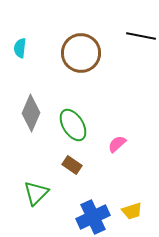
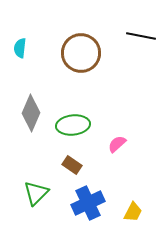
green ellipse: rotated 64 degrees counterclockwise
yellow trapezoid: moved 1 px right, 1 px down; rotated 45 degrees counterclockwise
blue cross: moved 5 px left, 14 px up
